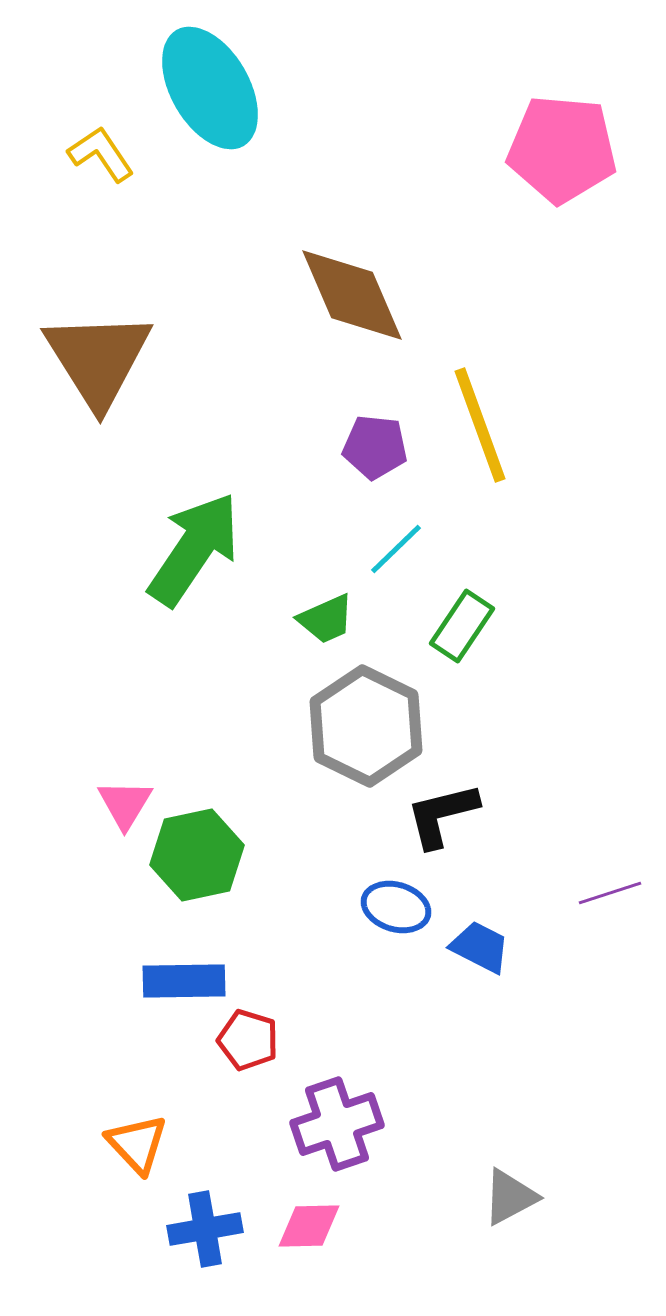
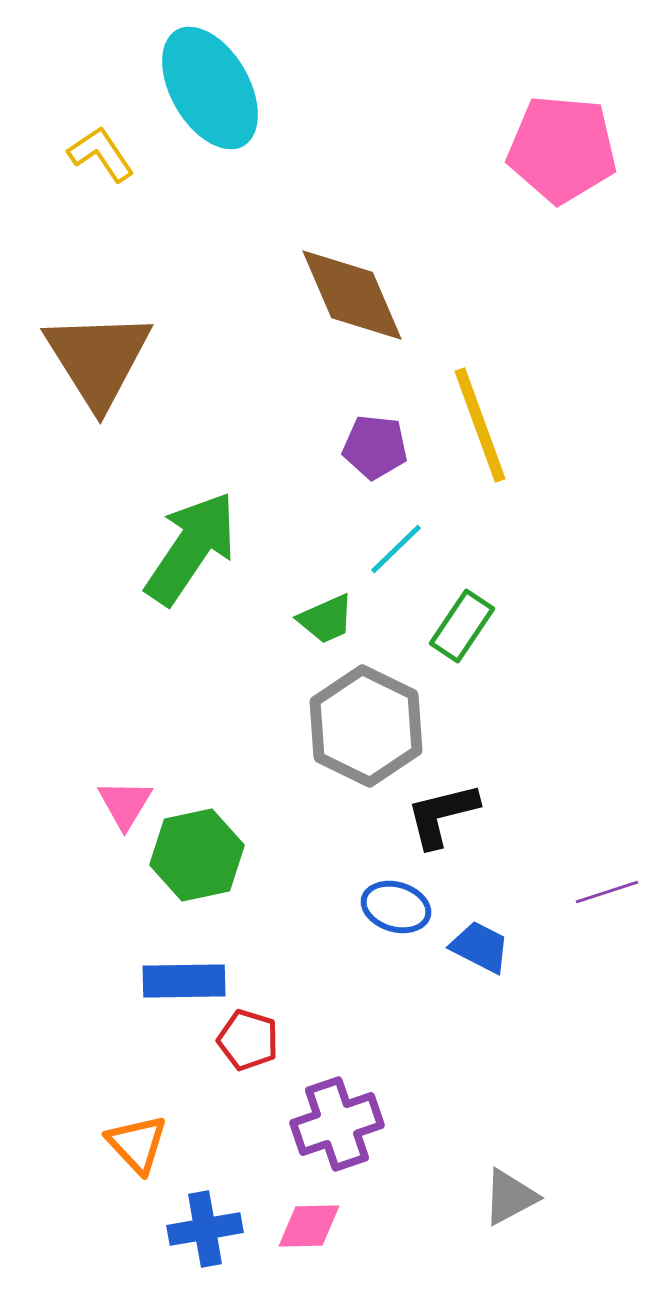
green arrow: moved 3 px left, 1 px up
purple line: moved 3 px left, 1 px up
